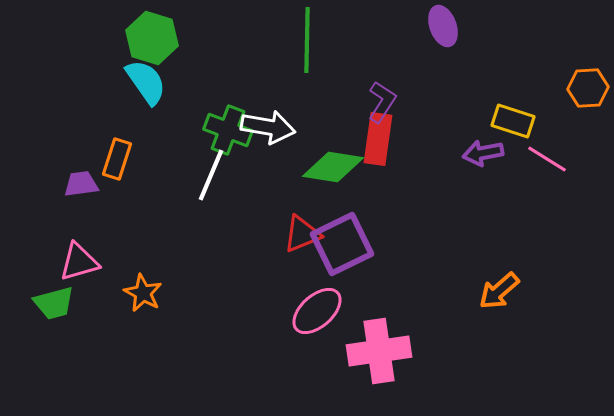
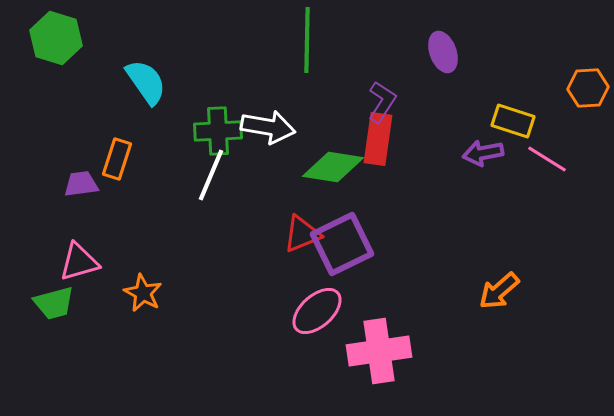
purple ellipse: moved 26 px down
green hexagon: moved 96 px left
green cross: moved 10 px left, 1 px down; rotated 24 degrees counterclockwise
